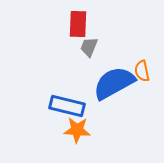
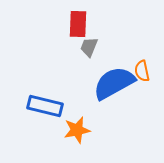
blue rectangle: moved 22 px left
orange star: rotated 16 degrees counterclockwise
